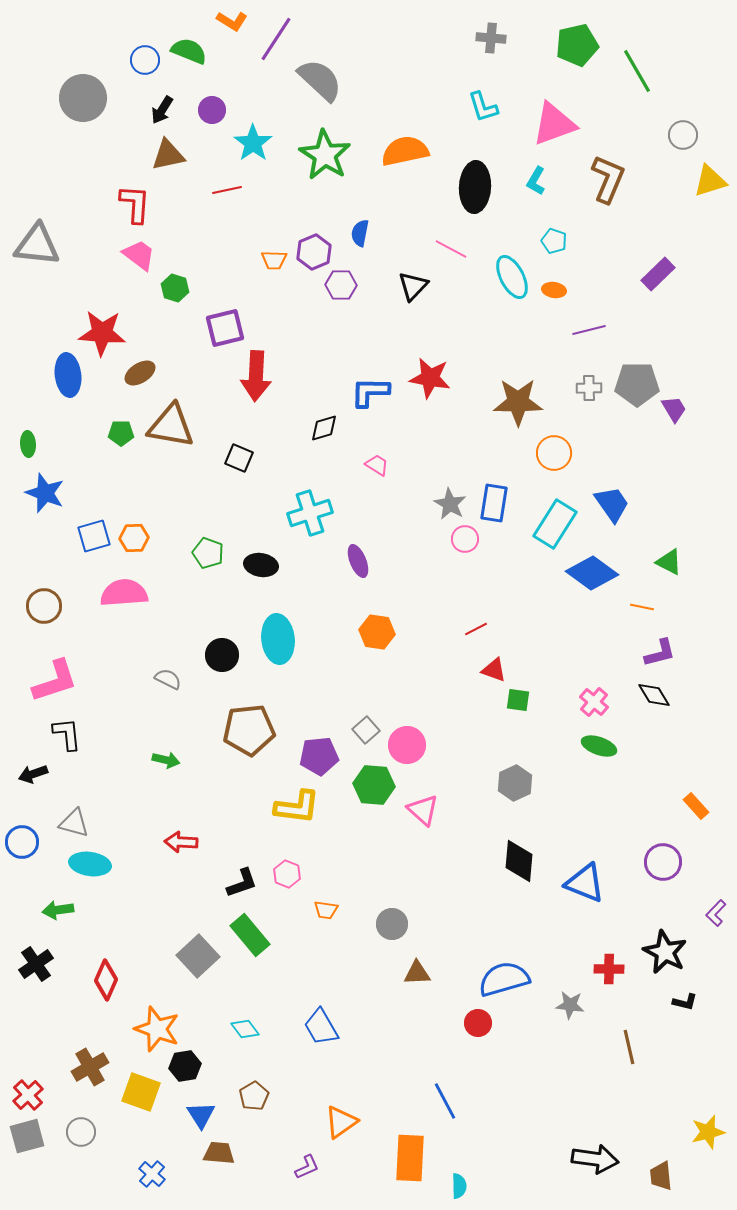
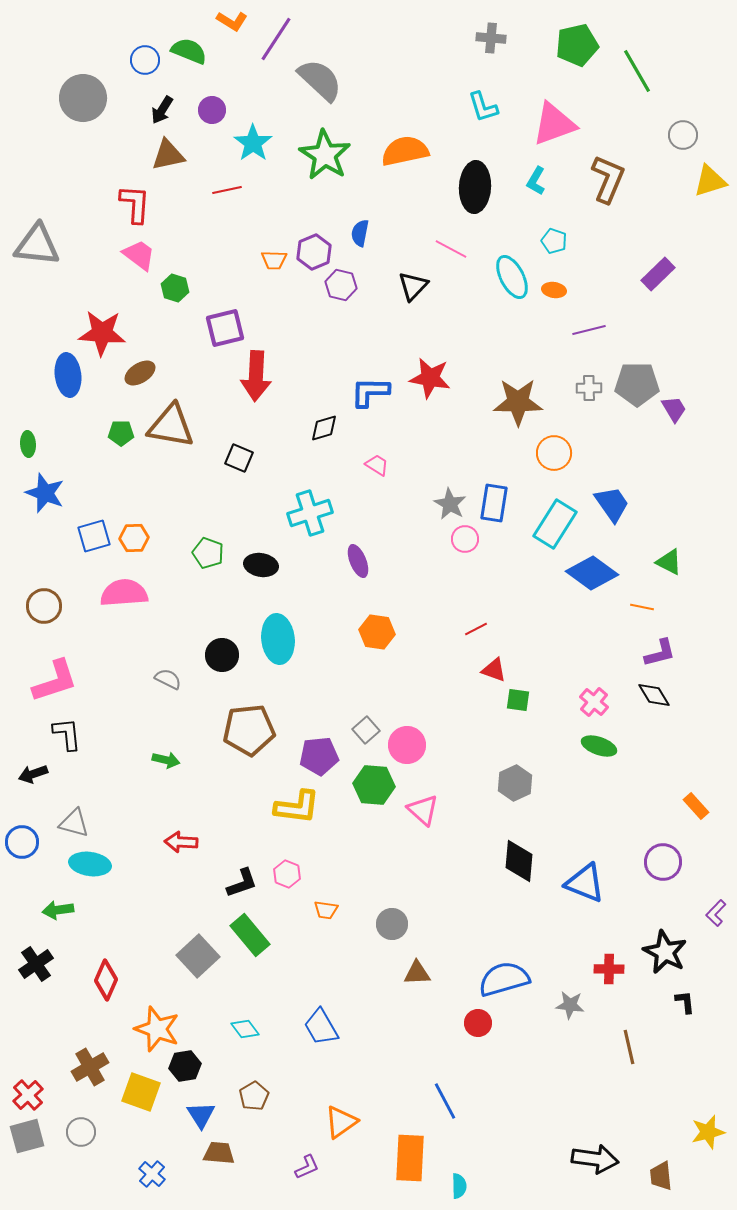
purple hexagon at (341, 285): rotated 12 degrees clockwise
black L-shape at (685, 1002): rotated 110 degrees counterclockwise
